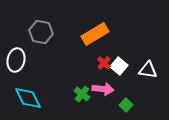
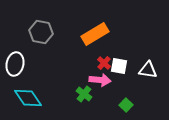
white ellipse: moved 1 px left, 4 px down
white square: rotated 30 degrees counterclockwise
pink arrow: moved 3 px left, 9 px up
green cross: moved 2 px right
cyan diamond: rotated 8 degrees counterclockwise
